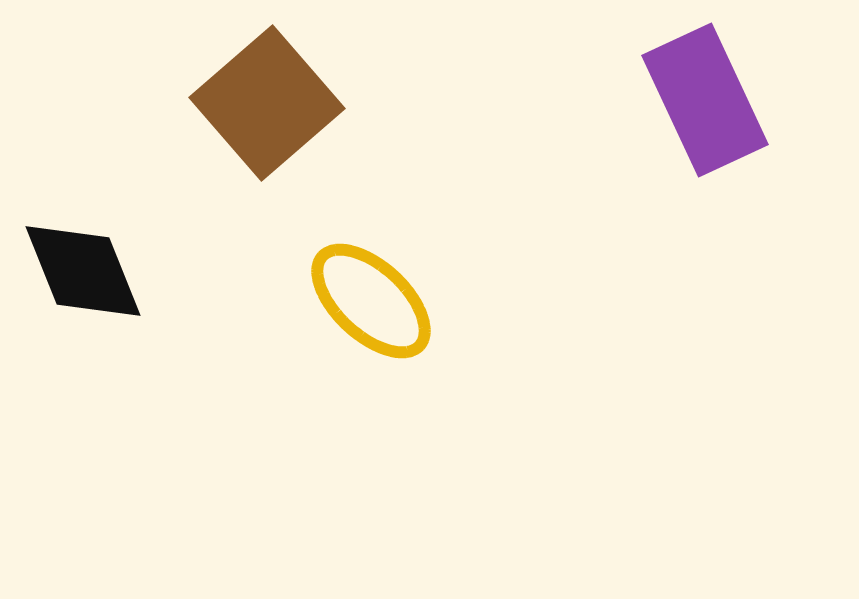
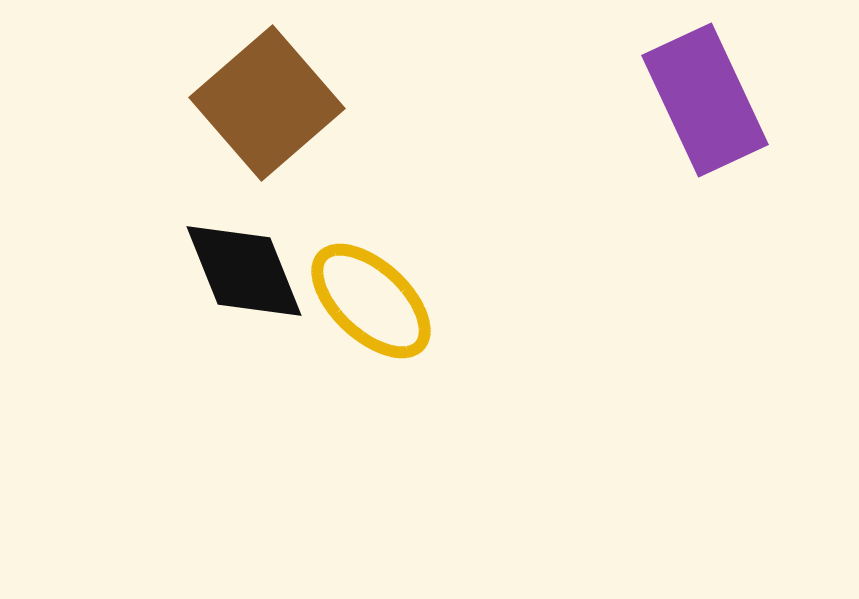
black diamond: moved 161 px right
